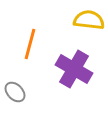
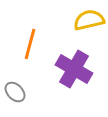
yellow semicircle: rotated 20 degrees counterclockwise
